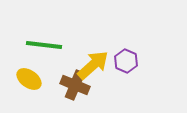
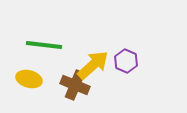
yellow ellipse: rotated 20 degrees counterclockwise
